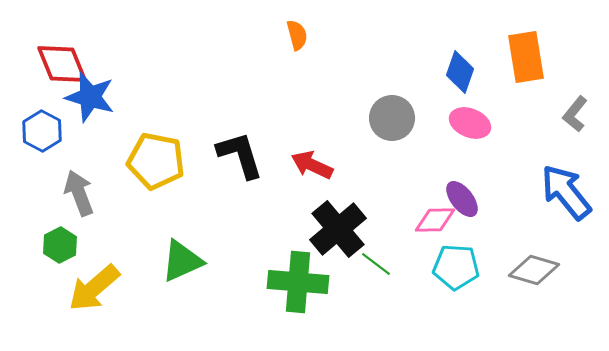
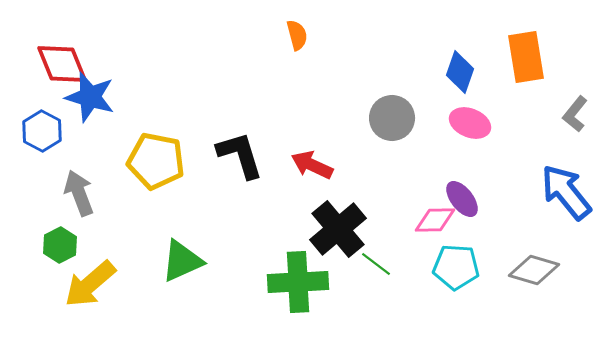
green cross: rotated 8 degrees counterclockwise
yellow arrow: moved 4 px left, 4 px up
